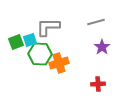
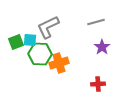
gray L-shape: rotated 25 degrees counterclockwise
cyan square: rotated 24 degrees clockwise
